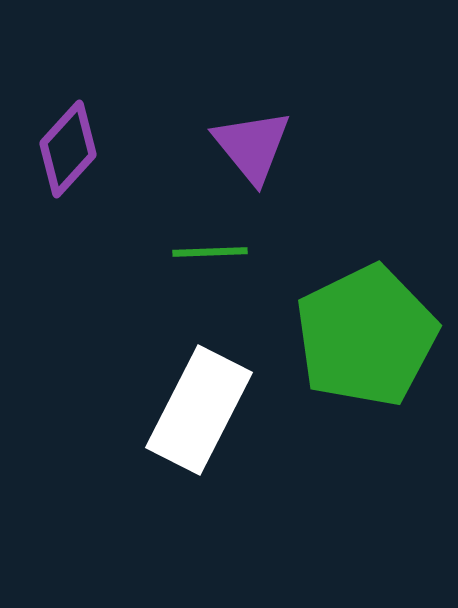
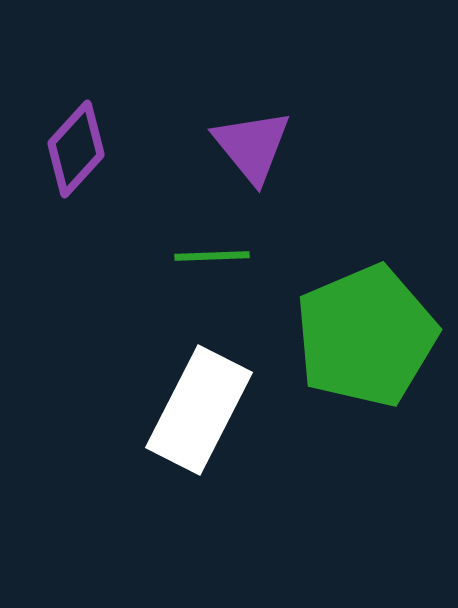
purple diamond: moved 8 px right
green line: moved 2 px right, 4 px down
green pentagon: rotated 3 degrees clockwise
